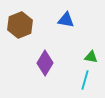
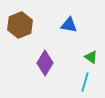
blue triangle: moved 3 px right, 5 px down
green triangle: rotated 24 degrees clockwise
cyan line: moved 2 px down
